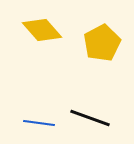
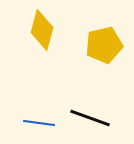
yellow diamond: rotated 57 degrees clockwise
yellow pentagon: moved 2 px right, 2 px down; rotated 15 degrees clockwise
